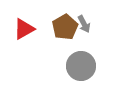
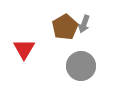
gray arrow: rotated 48 degrees clockwise
red triangle: moved 20 px down; rotated 30 degrees counterclockwise
